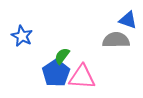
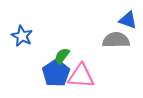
pink triangle: moved 1 px left, 1 px up
